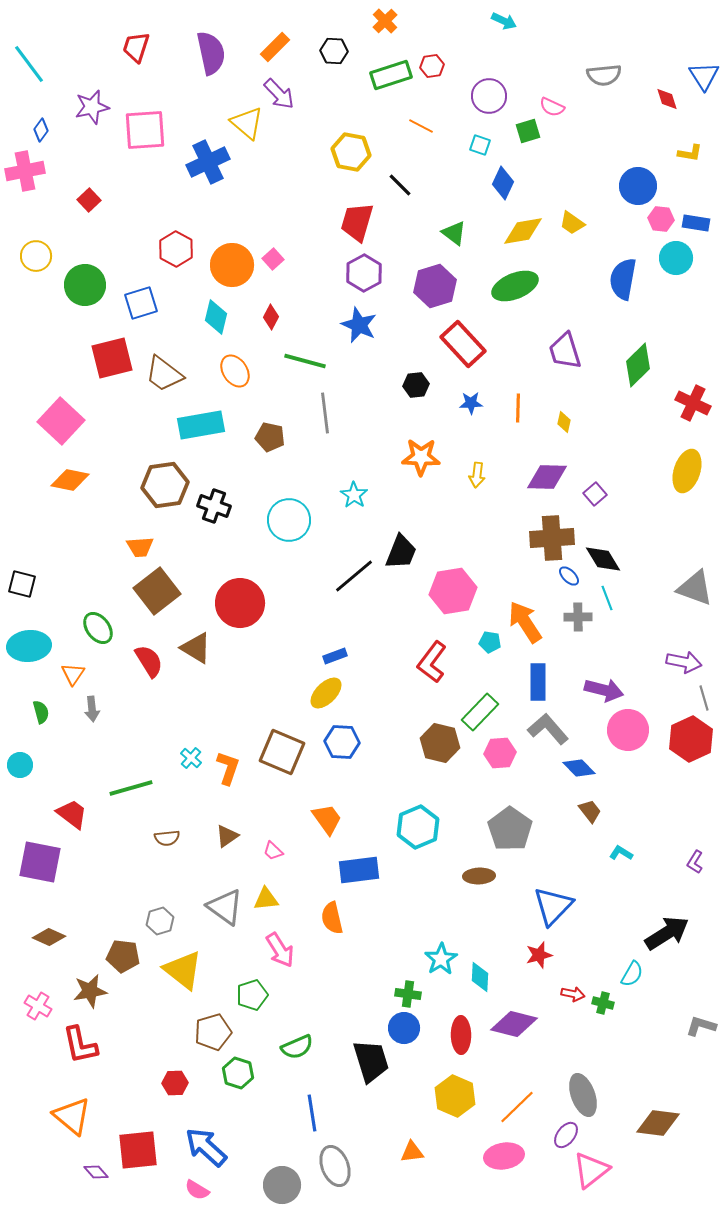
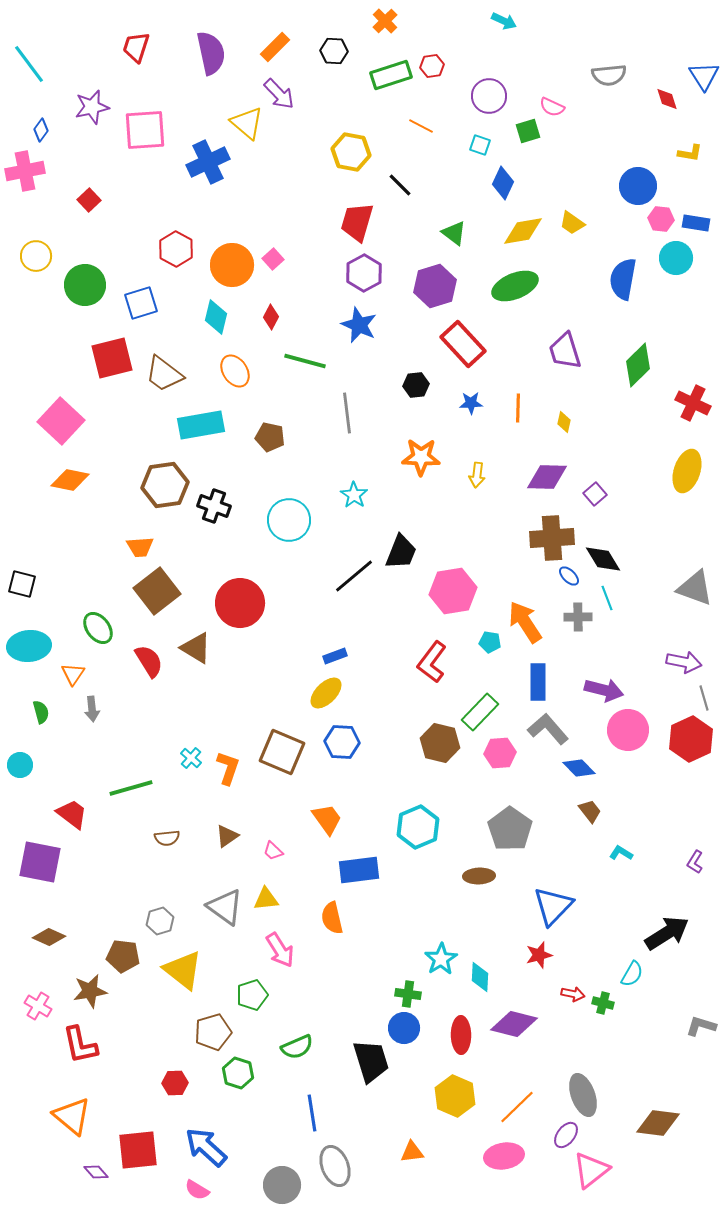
gray semicircle at (604, 75): moved 5 px right
gray line at (325, 413): moved 22 px right
